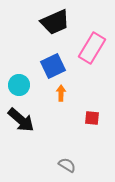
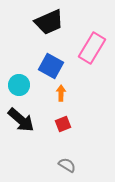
black trapezoid: moved 6 px left
blue square: moved 2 px left; rotated 35 degrees counterclockwise
red square: moved 29 px left, 6 px down; rotated 28 degrees counterclockwise
